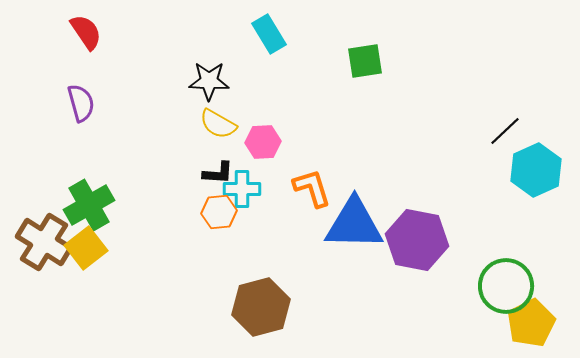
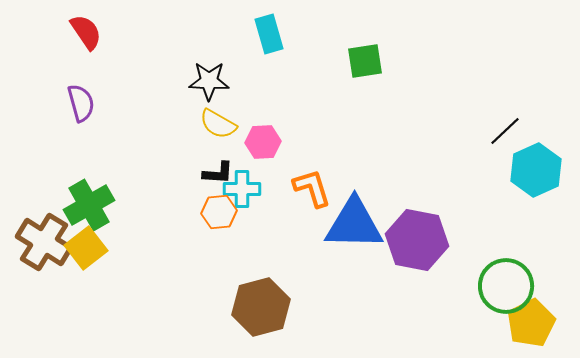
cyan rectangle: rotated 15 degrees clockwise
